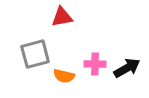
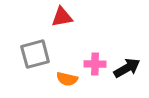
orange semicircle: moved 3 px right, 3 px down
